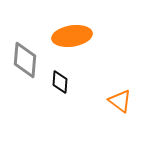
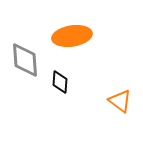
gray diamond: rotated 9 degrees counterclockwise
